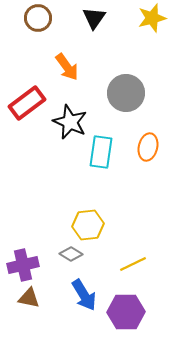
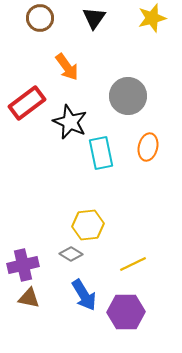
brown circle: moved 2 px right
gray circle: moved 2 px right, 3 px down
cyan rectangle: moved 1 px down; rotated 20 degrees counterclockwise
